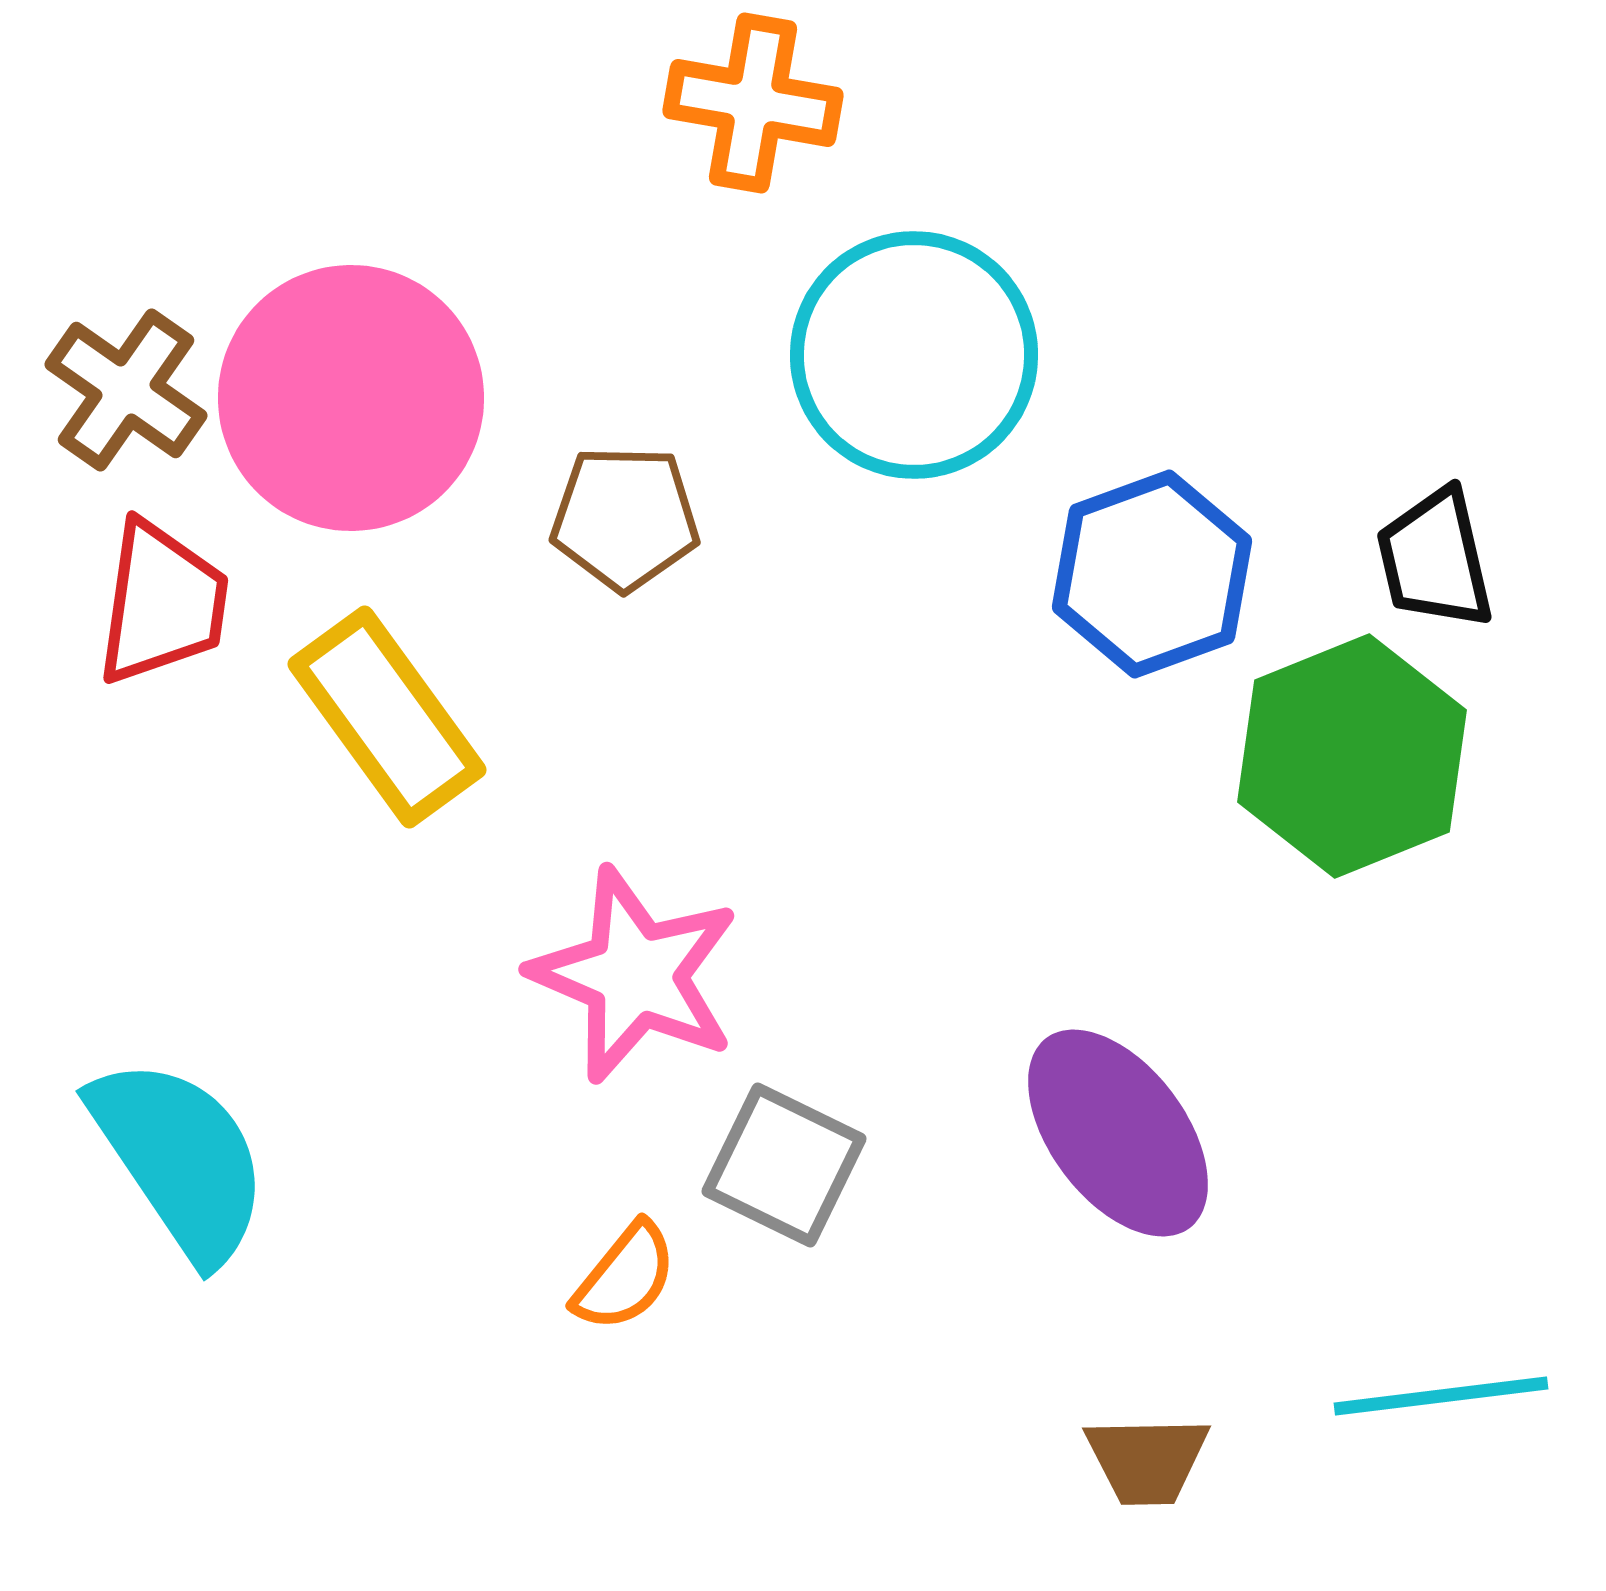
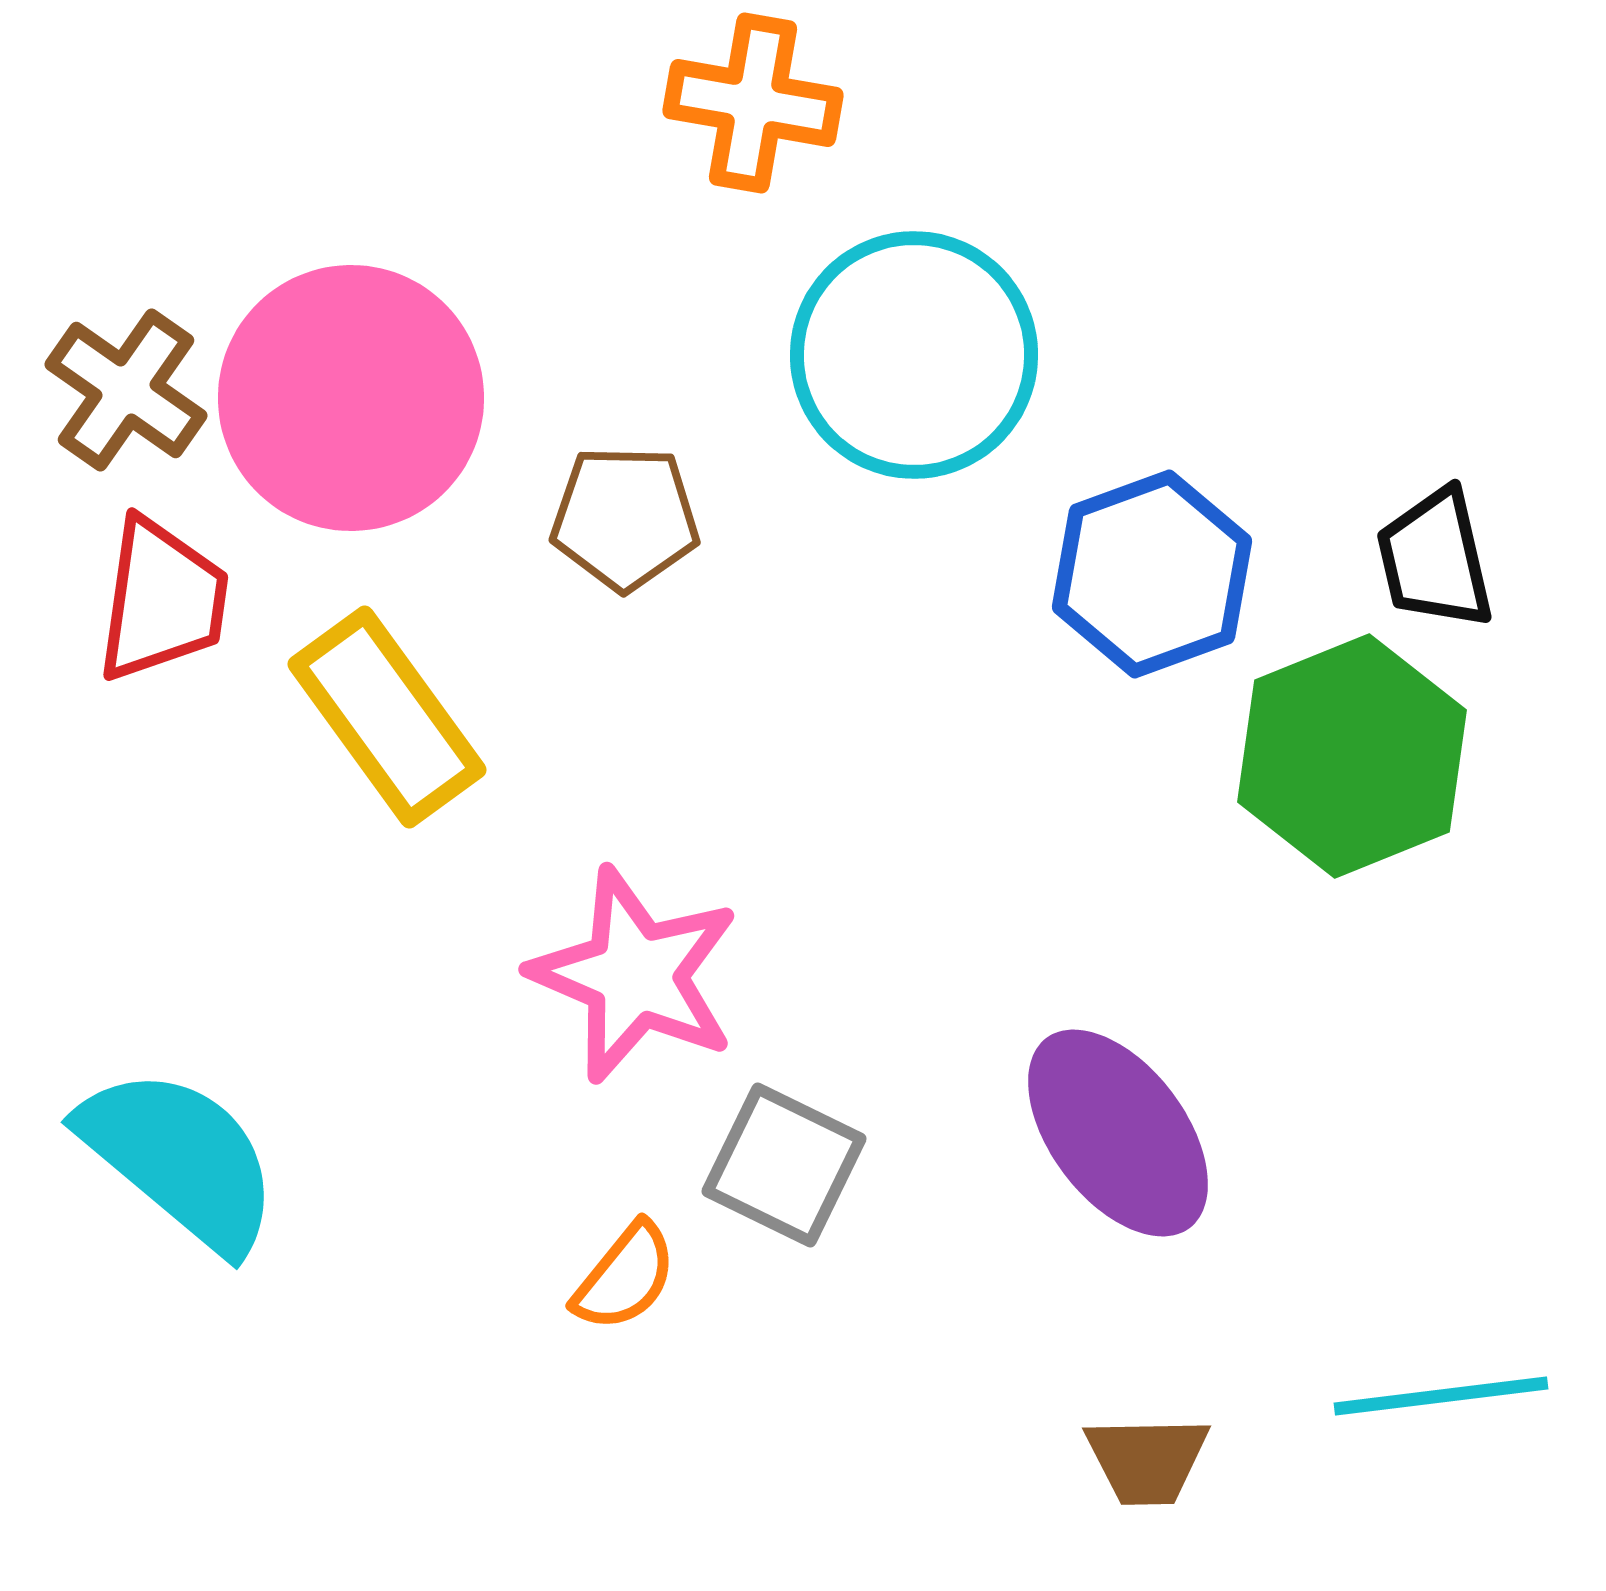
red trapezoid: moved 3 px up
cyan semicircle: rotated 16 degrees counterclockwise
